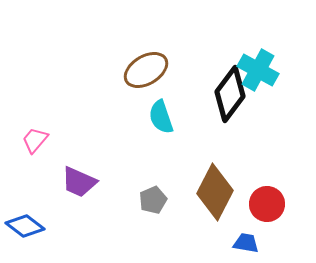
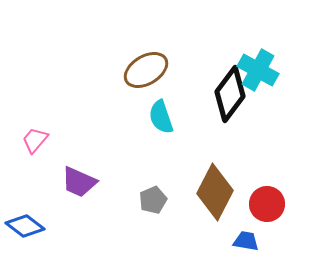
blue trapezoid: moved 2 px up
